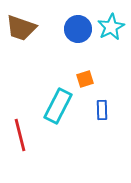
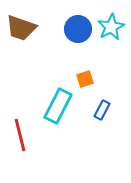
blue rectangle: rotated 30 degrees clockwise
